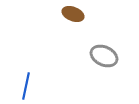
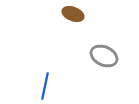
blue line: moved 19 px right
